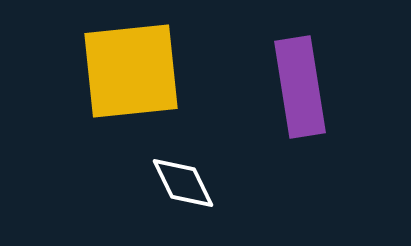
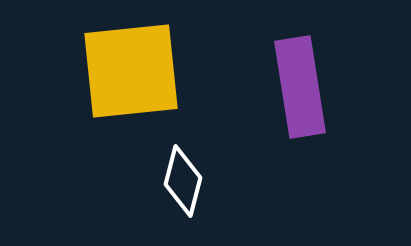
white diamond: moved 2 px up; rotated 40 degrees clockwise
